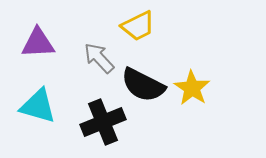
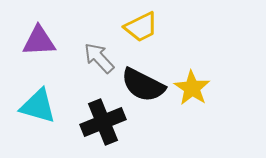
yellow trapezoid: moved 3 px right, 1 px down
purple triangle: moved 1 px right, 2 px up
